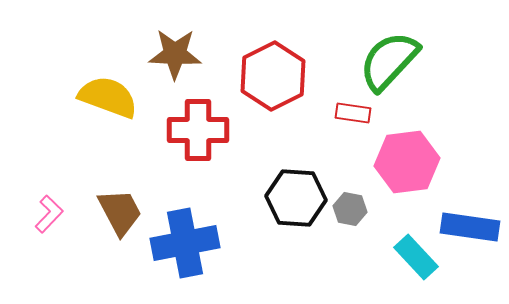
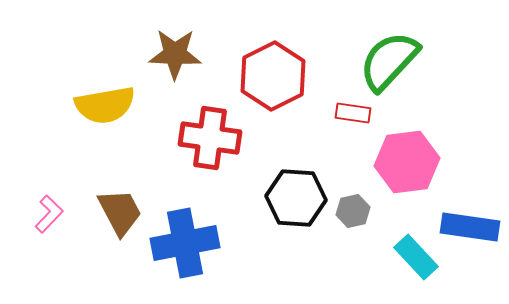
yellow semicircle: moved 3 px left, 8 px down; rotated 150 degrees clockwise
red cross: moved 12 px right, 8 px down; rotated 8 degrees clockwise
gray hexagon: moved 3 px right, 2 px down; rotated 24 degrees counterclockwise
